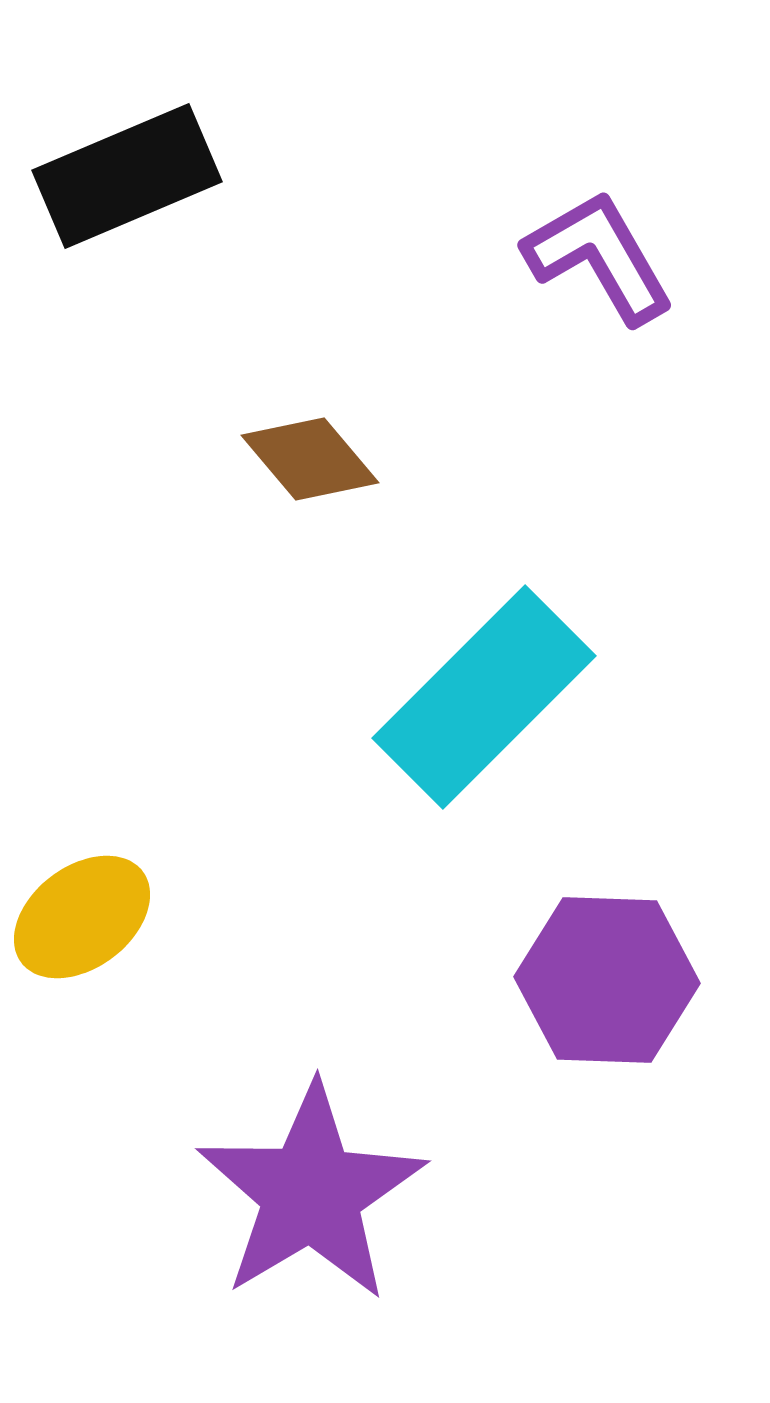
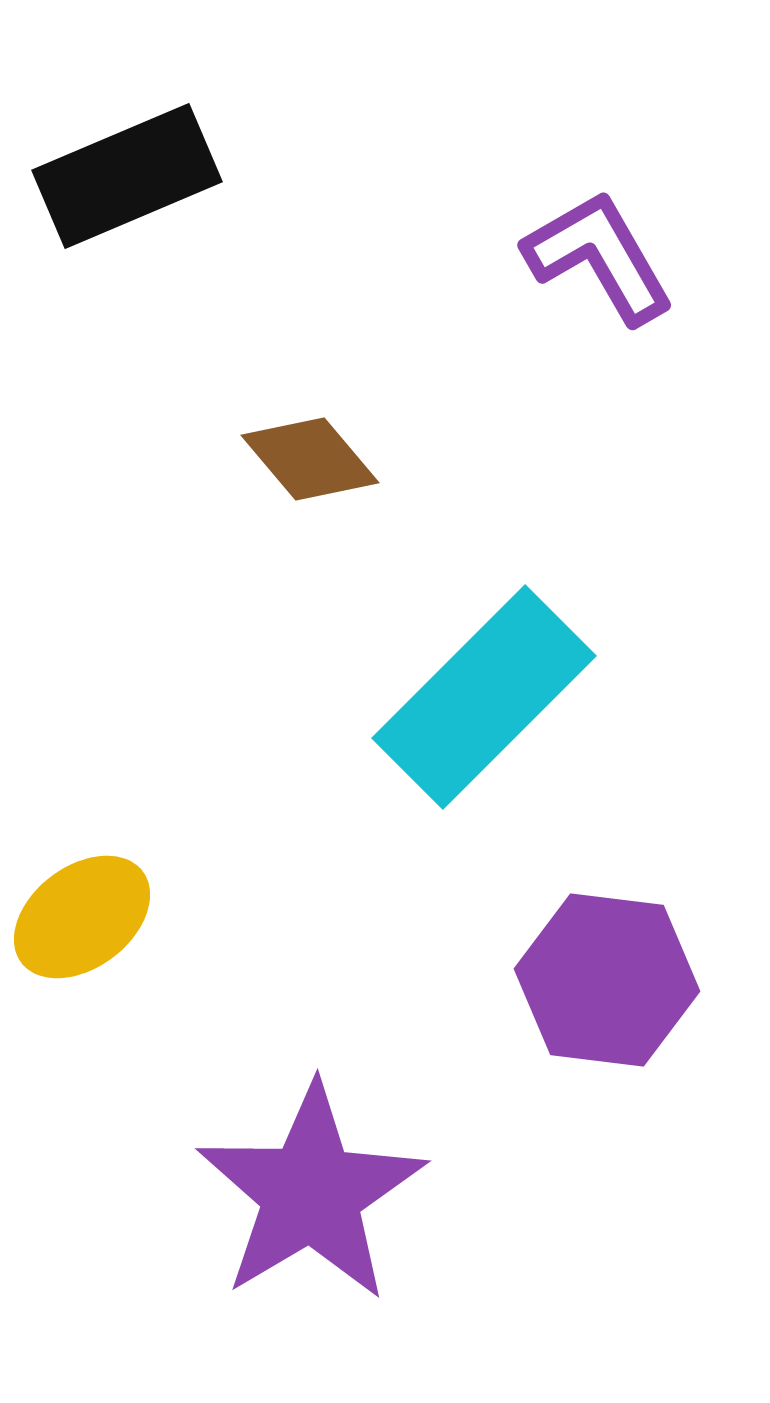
purple hexagon: rotated 5 degrees clockwise
